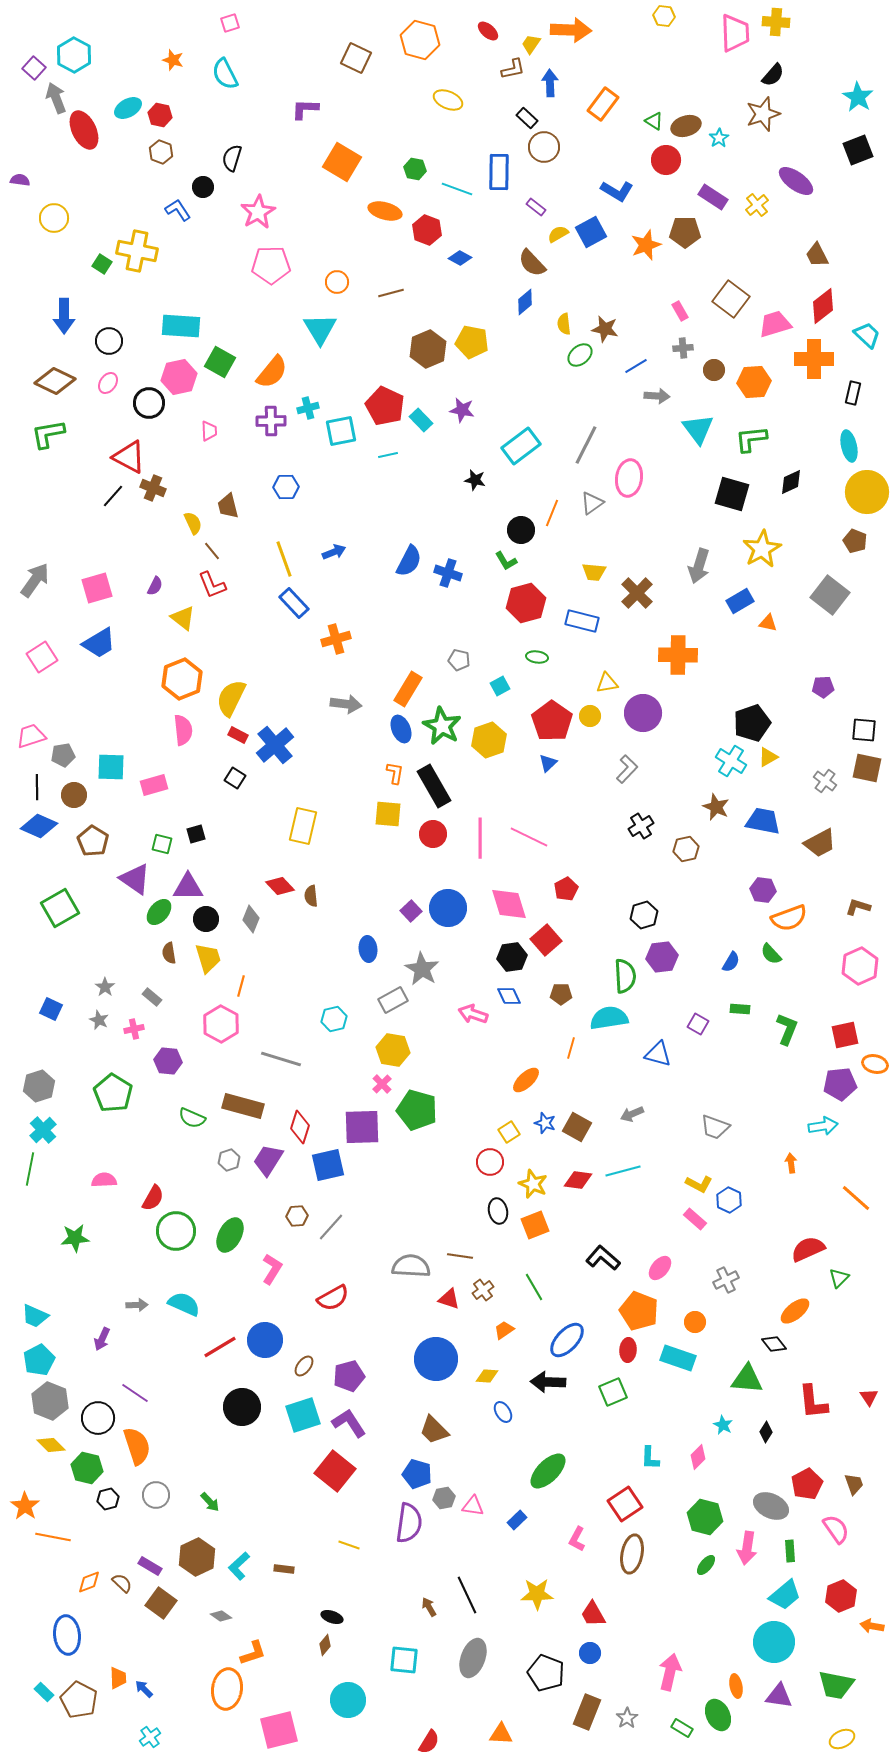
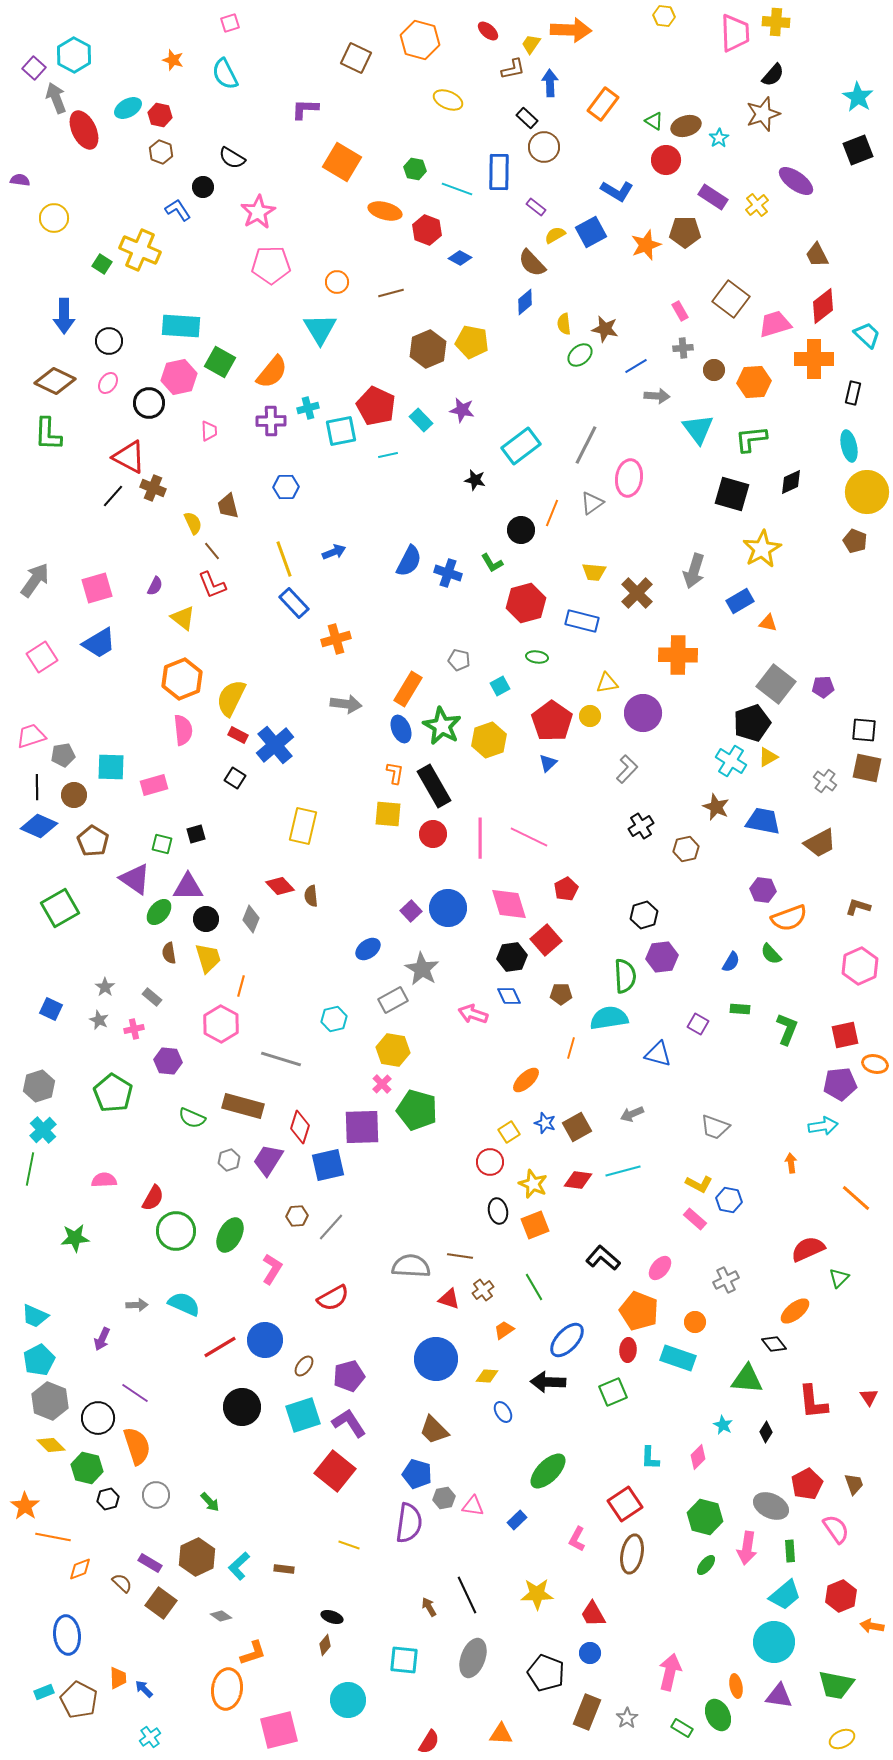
black semicircle at (232, 158): rotated 76 degrees counterclockwise
yellow semicircle at (558, 234): moved 3 px left, 1 px down
yellow cross at (137, 251): moved 3 px right, 1 px up; rotated 12 degrees clockwise
red pentagon at (385, 406): moved 9 px left
green L-shape at (48, 434): rotated 78 degrees counterclockwise
green L-shape at (506, 561): moved 14 px left, 2 px down
gray arrow at (699, 566): moved 5 px left, 5 px down
gray square at (830, 595): moved 54 px left, 89 px down
blue ellipse at (368, 949): rotated 60 degrees clockwise
brown square at (577, 1127): rotated 32 degrees clockwise
blue hexagon at (729, 1200): rotated 15 degrees counterclockwise
purple rectangle at (150, 1566): moved 3 px up
orange diamond at (89, 1582): moved 9 px left, 13 px up
cyan rectangle at (44, 1692): rotated 66 degrees counterclockwise
